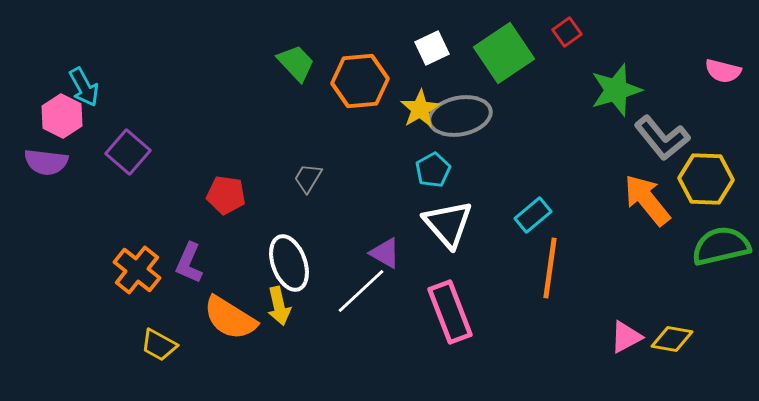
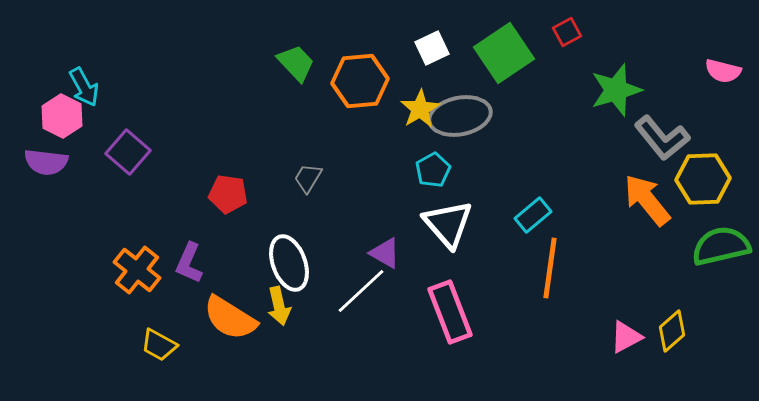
red square: rotated 8 degrees clockwise
yellow hexagon: moved 3 px left; rotated 4 degrees counterclockwise
red pentagon: moved 2 px right, 1 px up
yellow diamond: moved 8 px up; rotated 51 degrees counterclockwise
